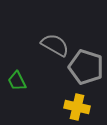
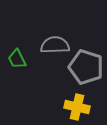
gray semicircle: rotated 32 degrees counterclockwise
green trapezoid: moved 22 px up
